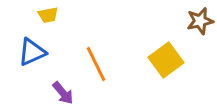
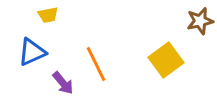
purple arrow: moved 10 px up
